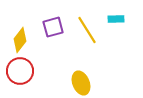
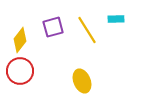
yellow ellipse: moved 1 px right, 2 px up
